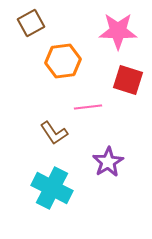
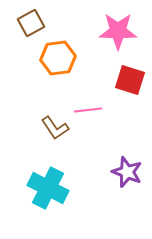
orange hexagon: moved 5 px left, 3 px up
red square: moved 2 px right
pink line: moved 3 px down
brown L-shape: moved 1 px right, 5 px up
purple star: moved 19 px right, 10 px down; rotated 20 degrees counterclockwise
cyan cross: moved 4 px left
